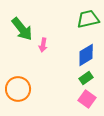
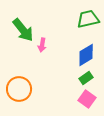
green arrow: moved 1 px right, 1 px down
pink arrow: moved 1 px left
orange circle: moved 1 px right
